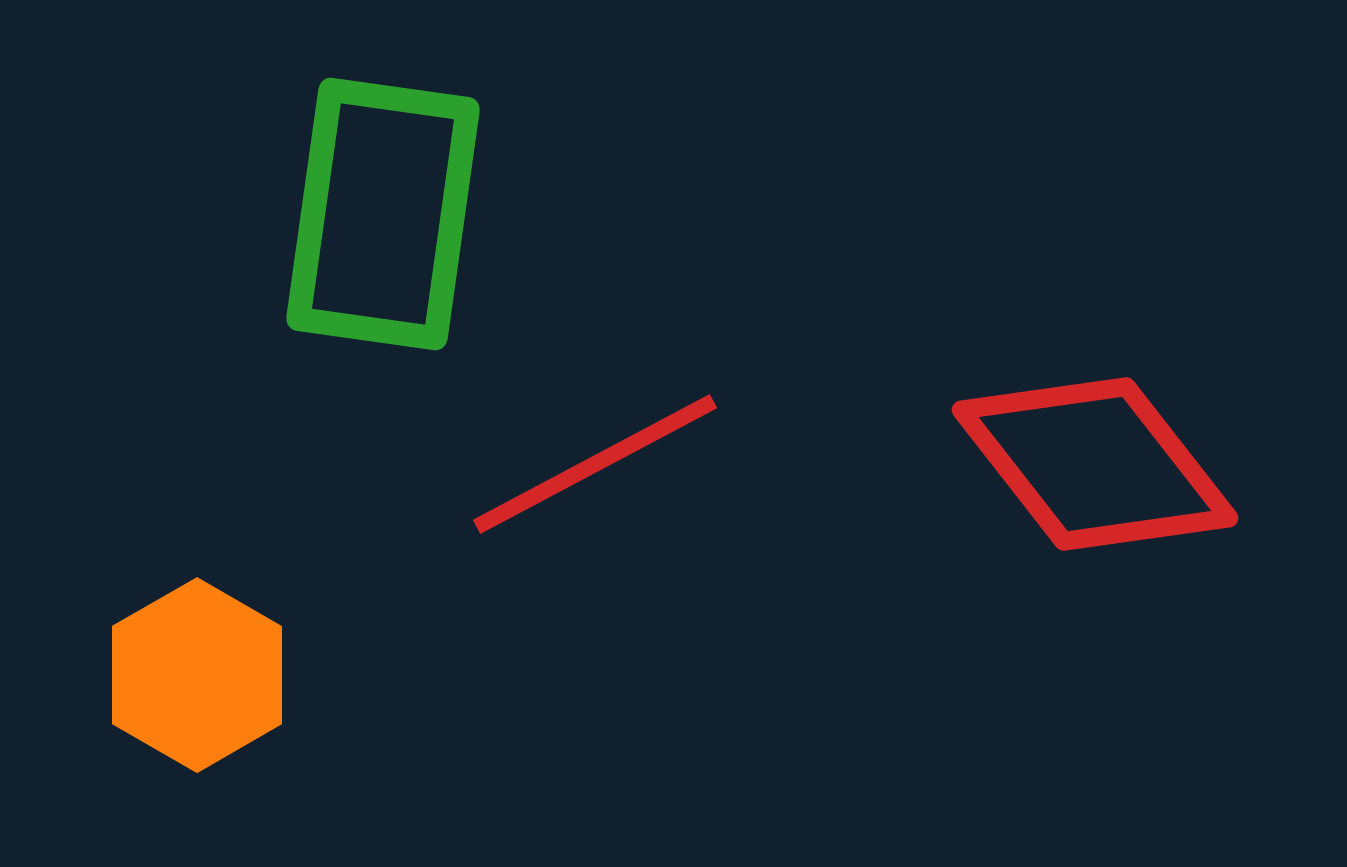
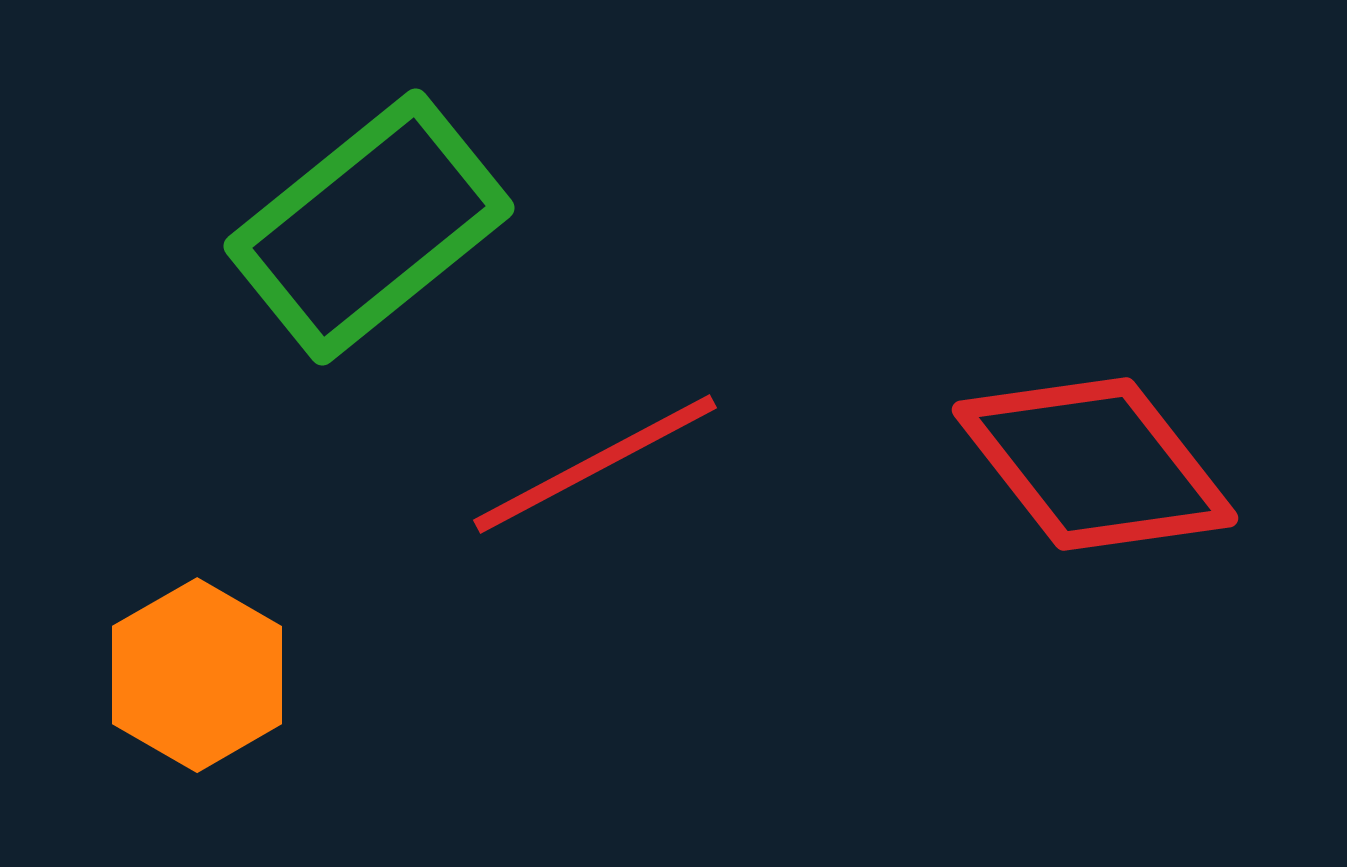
green rectangle: moved 14 px left, 13 px down; rotated 43 degrees clockwise
